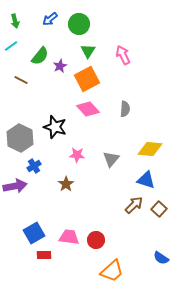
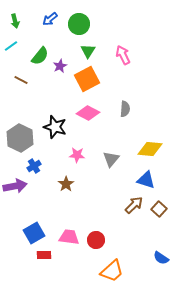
pink diamond: moved 4 px down; rotated 20 degrees counterclockwise
